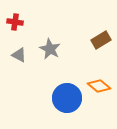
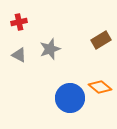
red cross: moved 4 px right; rotated 21 degrees counterclockwise
gray star: rotated 25 degrees clockwise
orange diamond: moved 1 px right, 1 px down
blue circle: moved 3 px right
